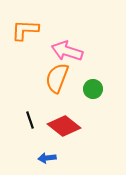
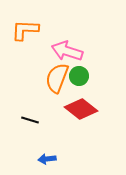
green circle: moved 14 px left, 13 px up
black line: rotated 54 degrees counterclockwise
red diamond: moved 17 px right, 17 px up
blue arrow: moved 1 px down
